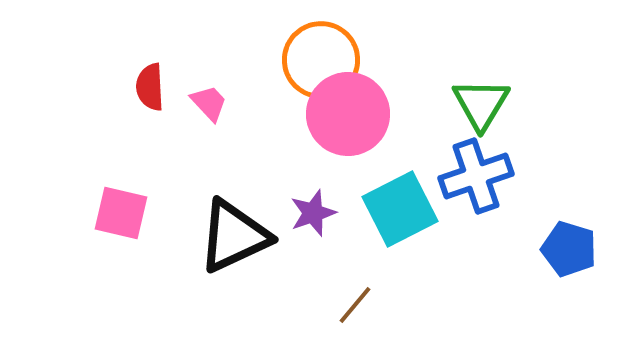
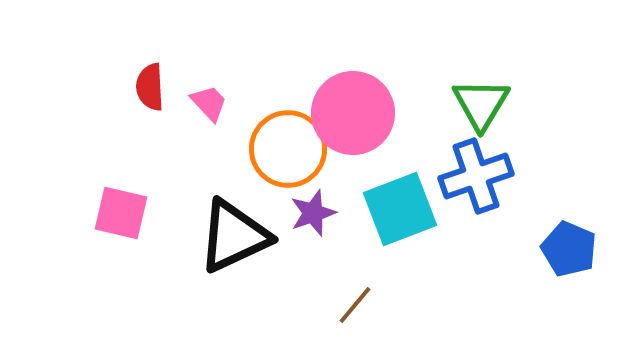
orange circle: moved 33 px left, 89 px down
pink circle: moved 5 px right, 1 px up
cyan square: rotated 6 degrees clockwise
blue pentagon: rotated 6 degrees clockwise
